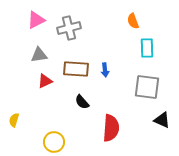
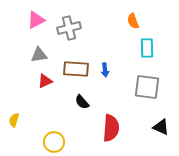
black triangle: moved 1 px left, 7 px down
